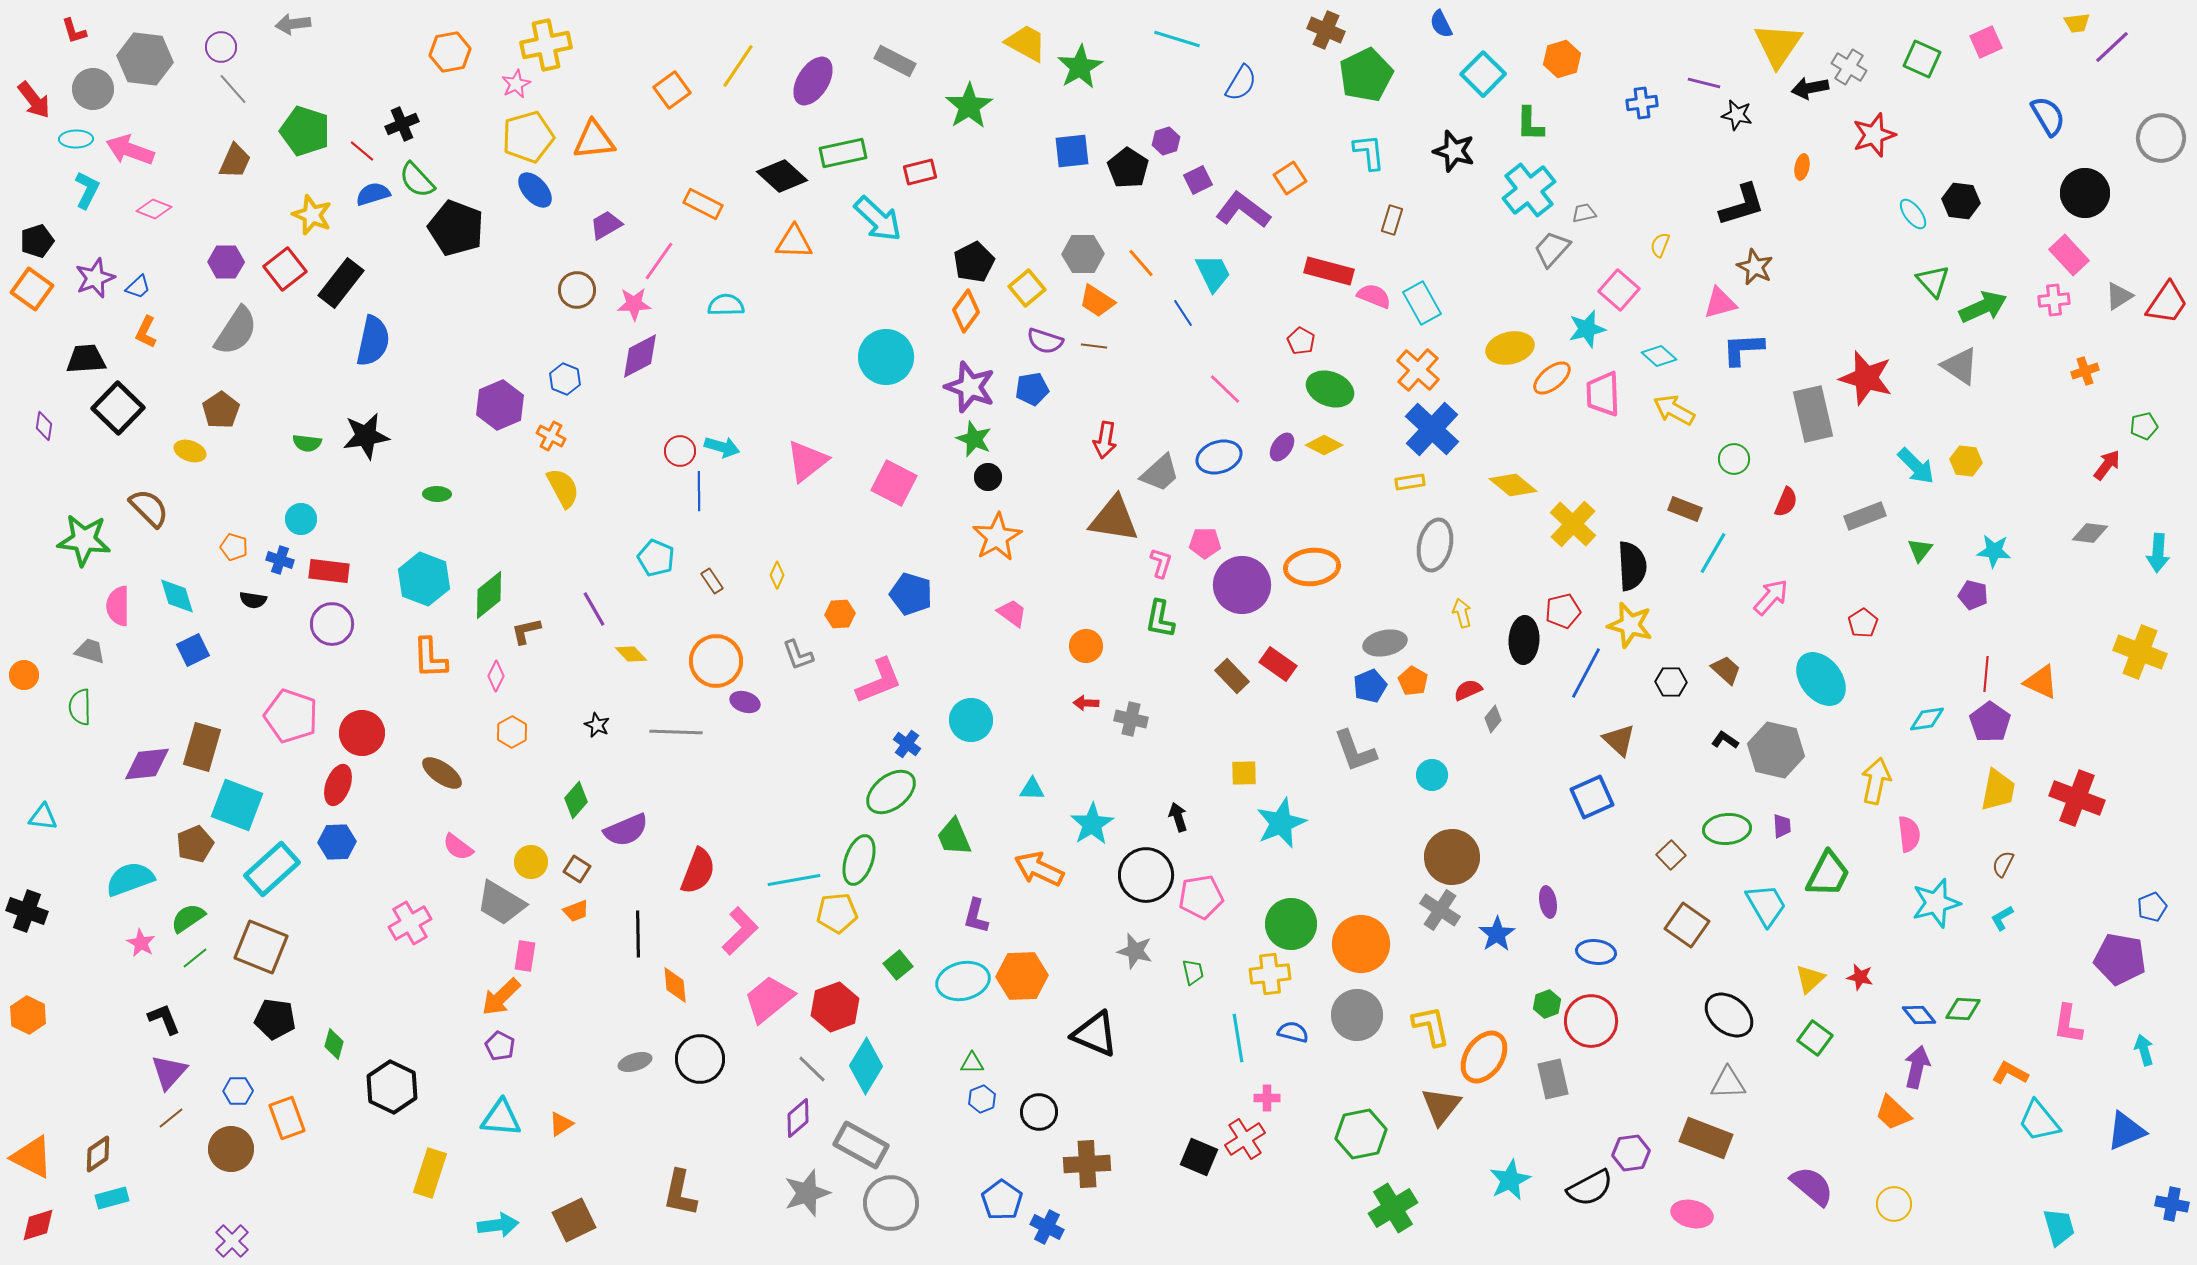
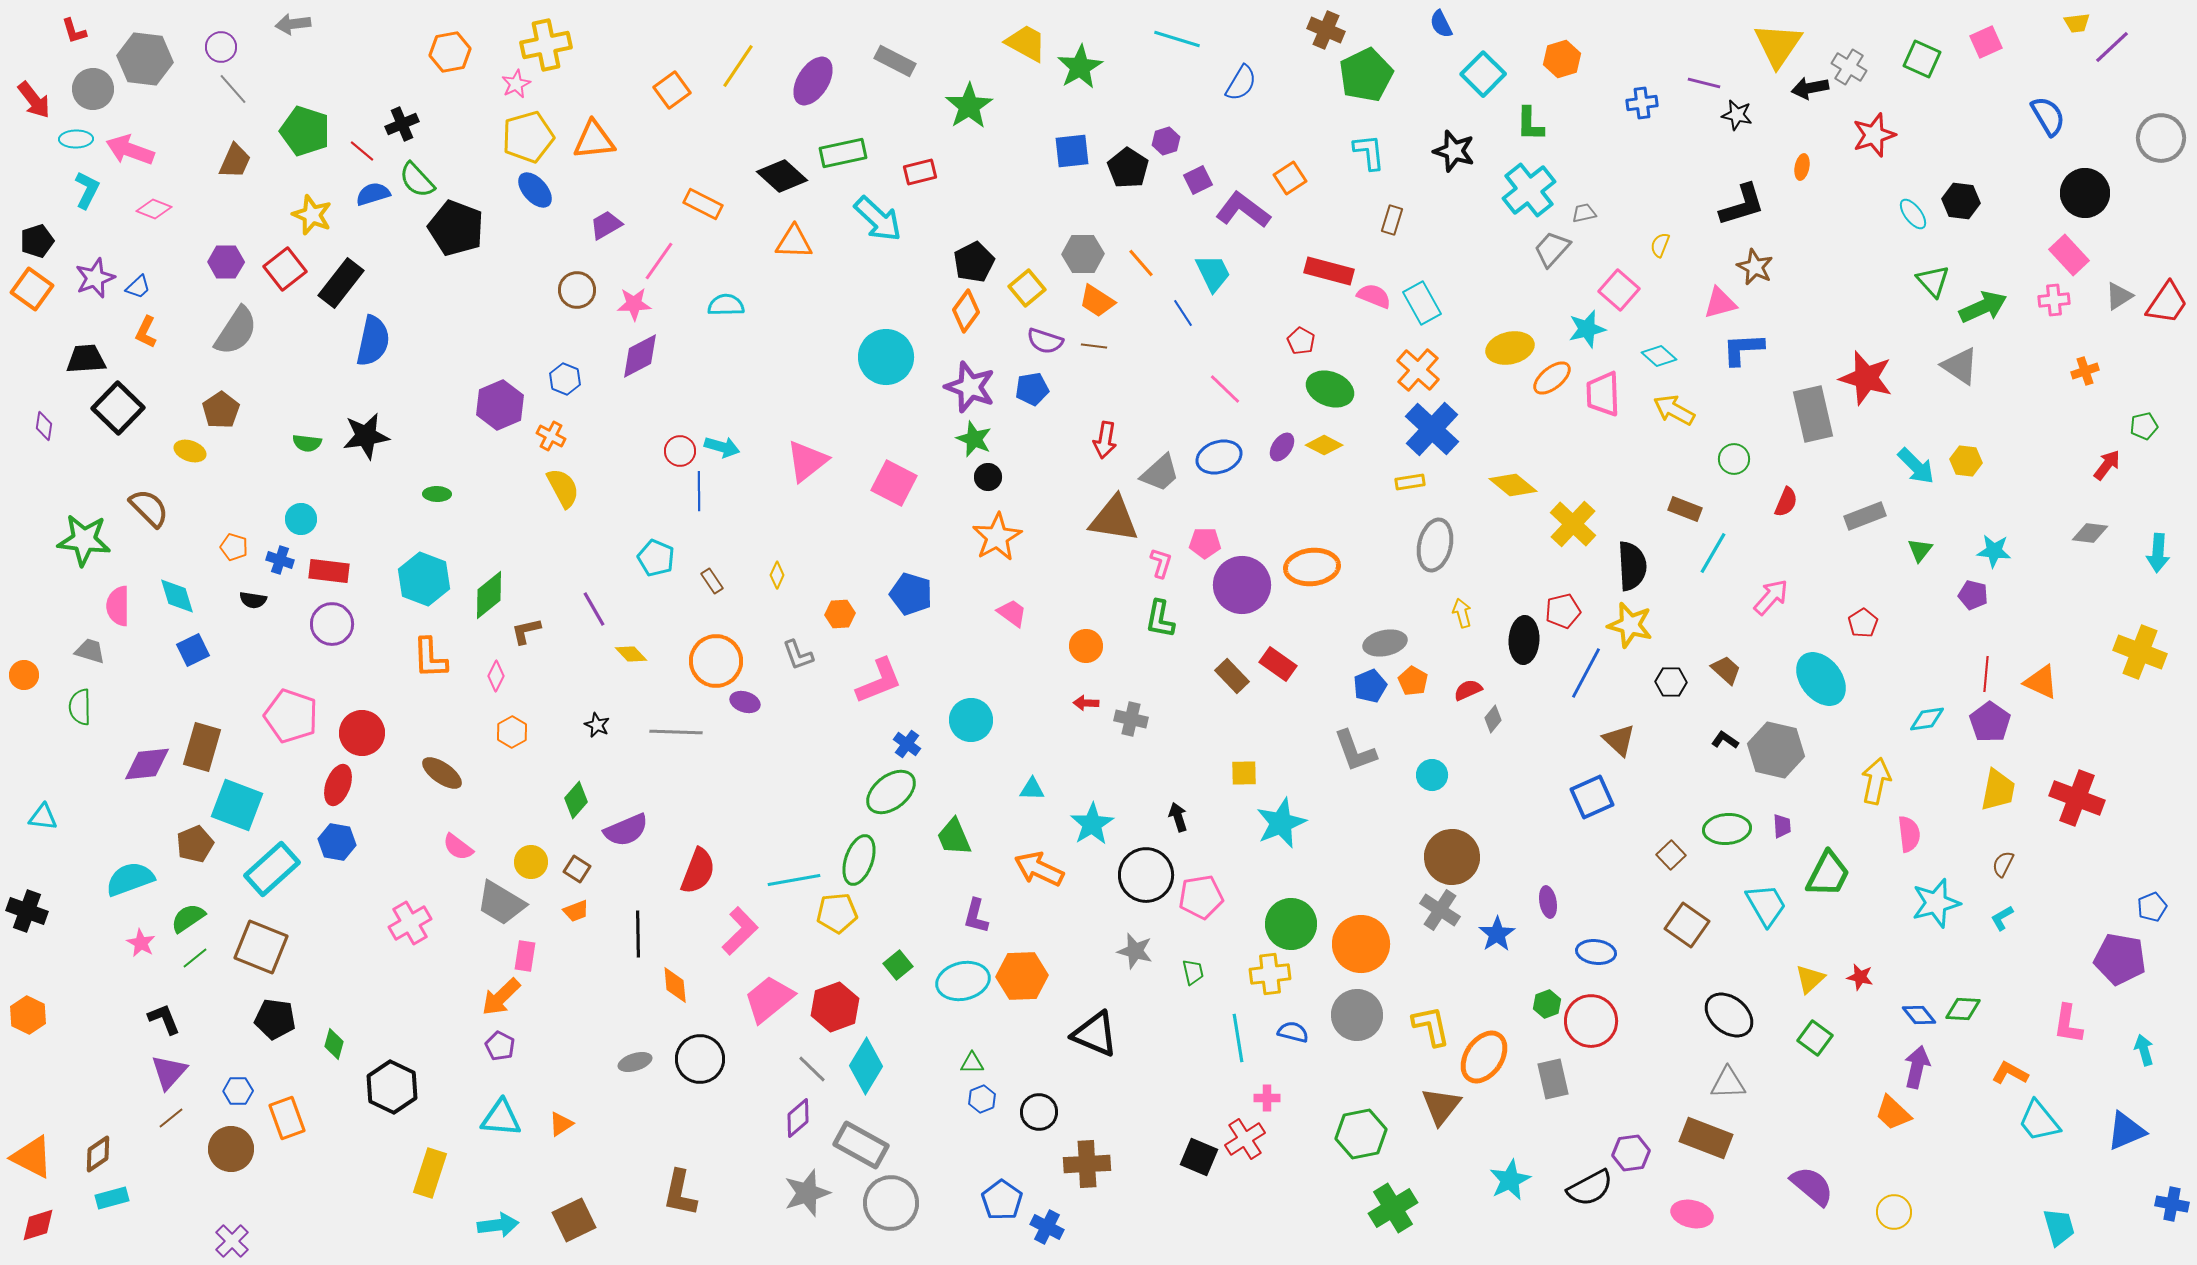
blue hexagon at (337, 842): rotated 12 degrees clockwise
yellow circle at (1894, 1204): moved 8 px down
